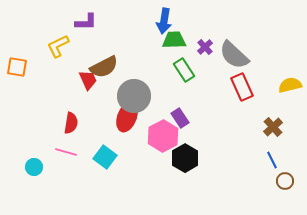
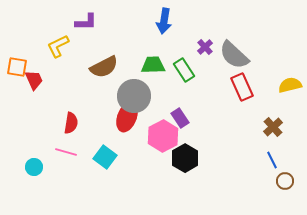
green trapezoid: moved 21 px left, 25 px down
red trapezoid: moved 54 px left
